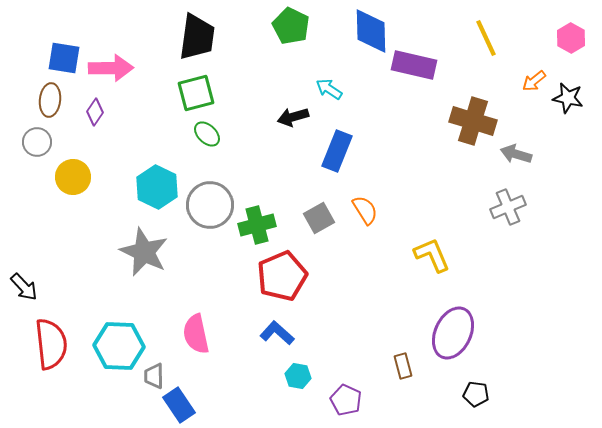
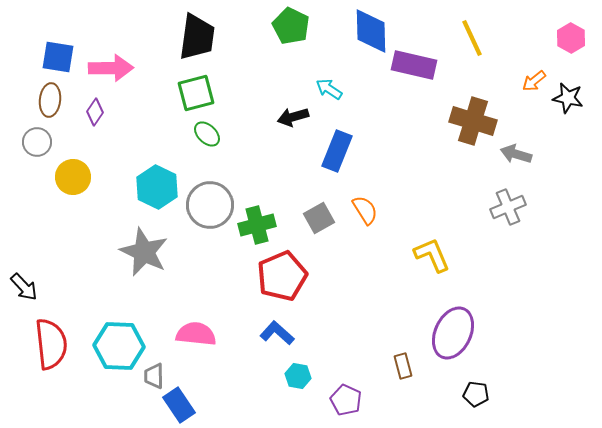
yellow line at (486, 38): moved 14 px left
blue square at (64, 58): moved 6 px left, 1 px up
pink semicircle at (196, 334): rotated 108 degrees clockwise
